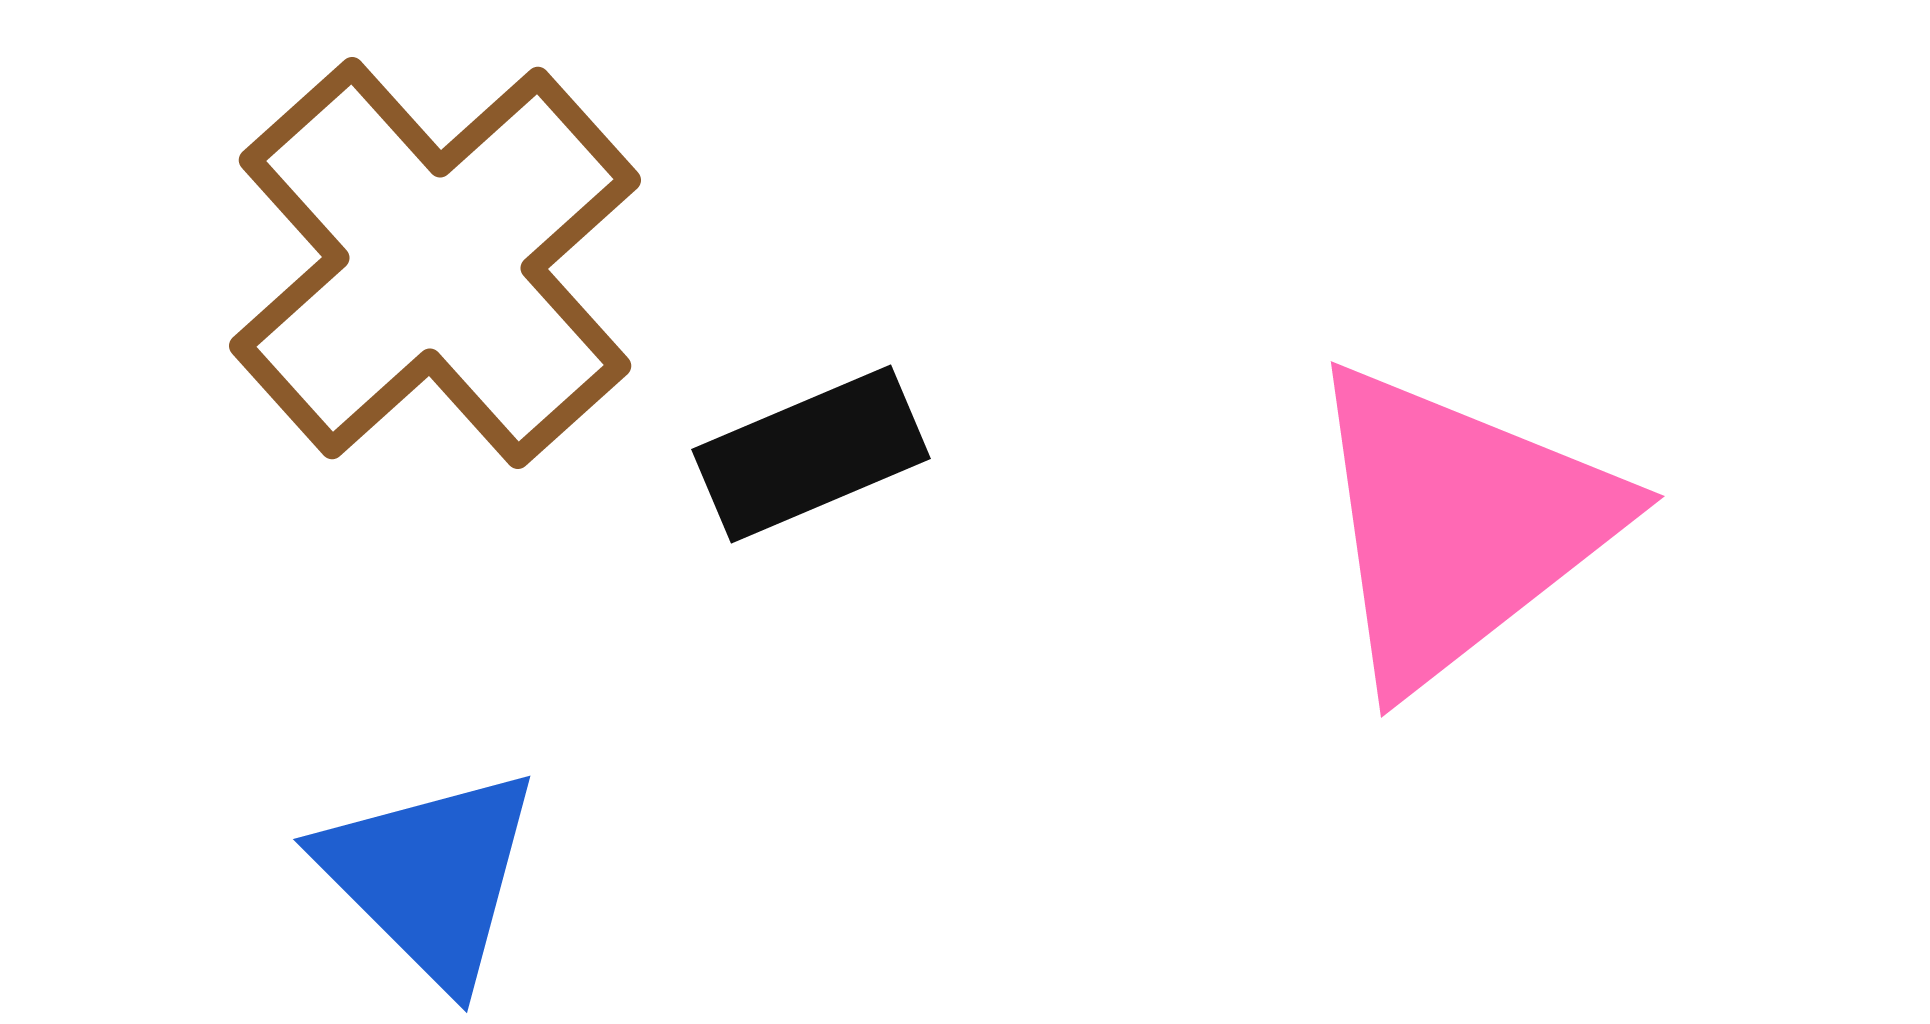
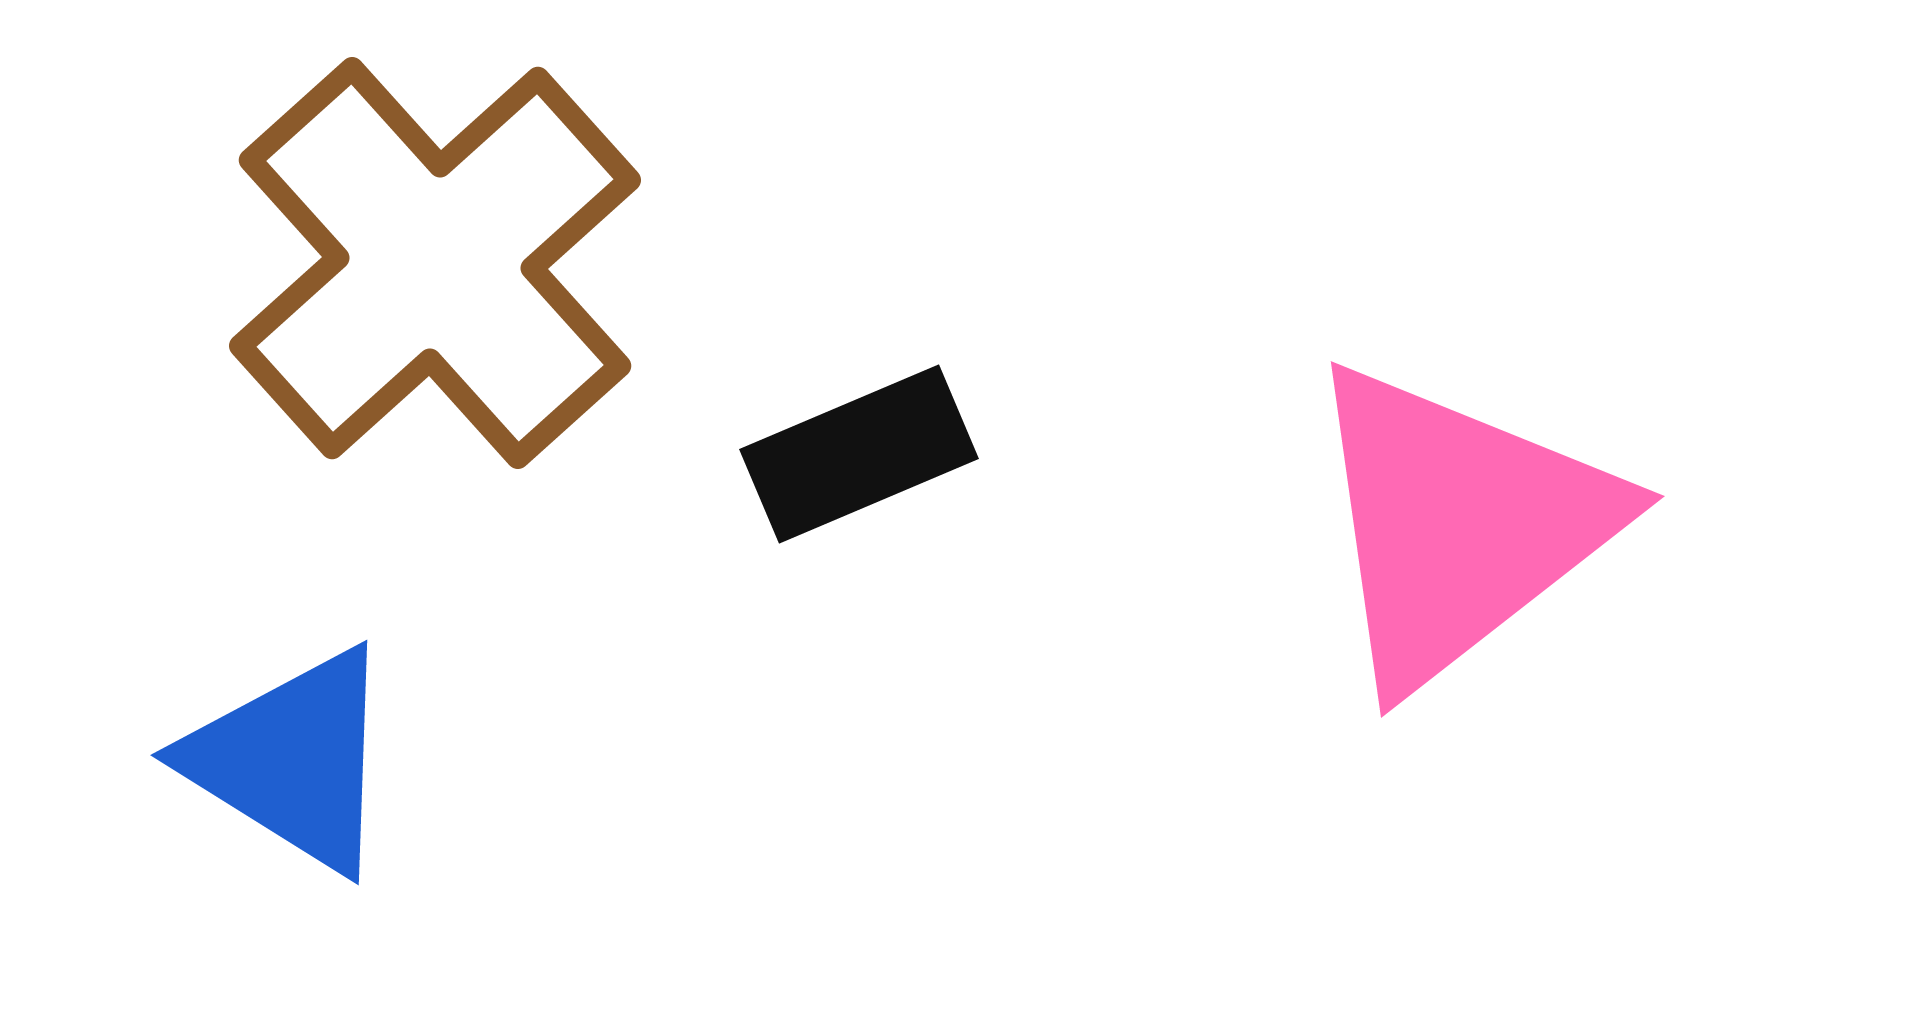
black rectangle: moved 48 px right
blue triangle: moved 138 px left, 116 px up; rotated 13 degrees counterclockwise
